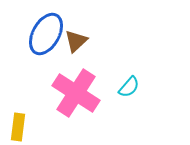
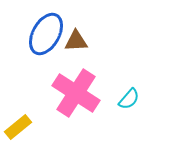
brown triangle: rotated 40 degrees clockwise
cyan semicircle: moved 12 px down
yellow rectangle: rotated 44 degrees clockwise
